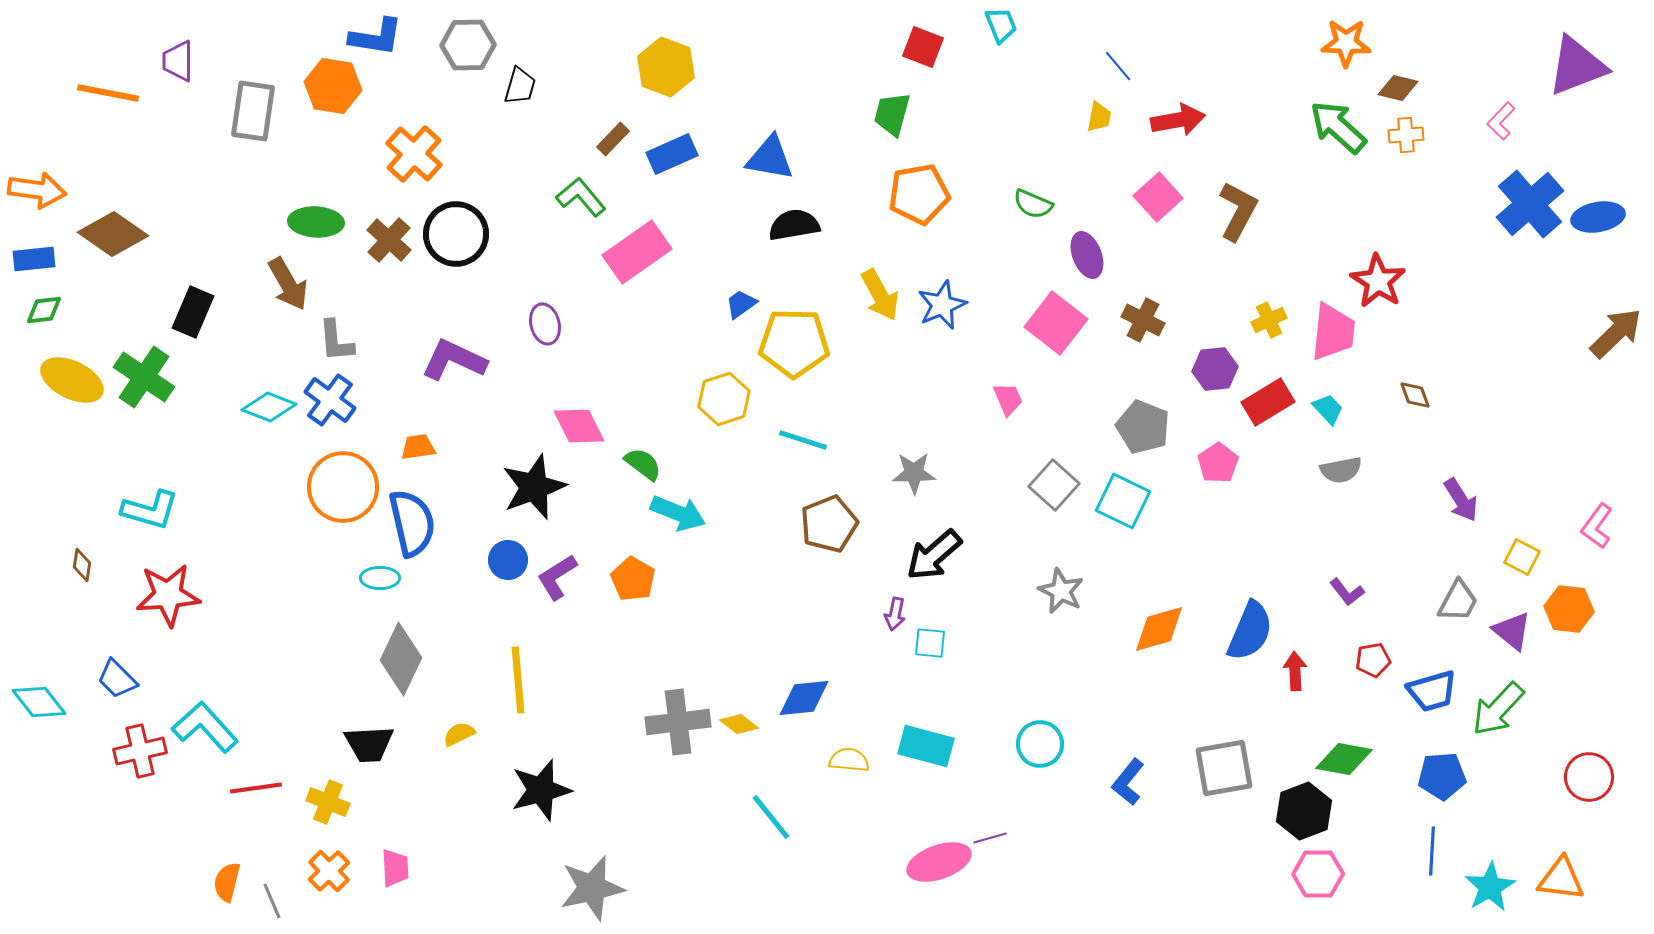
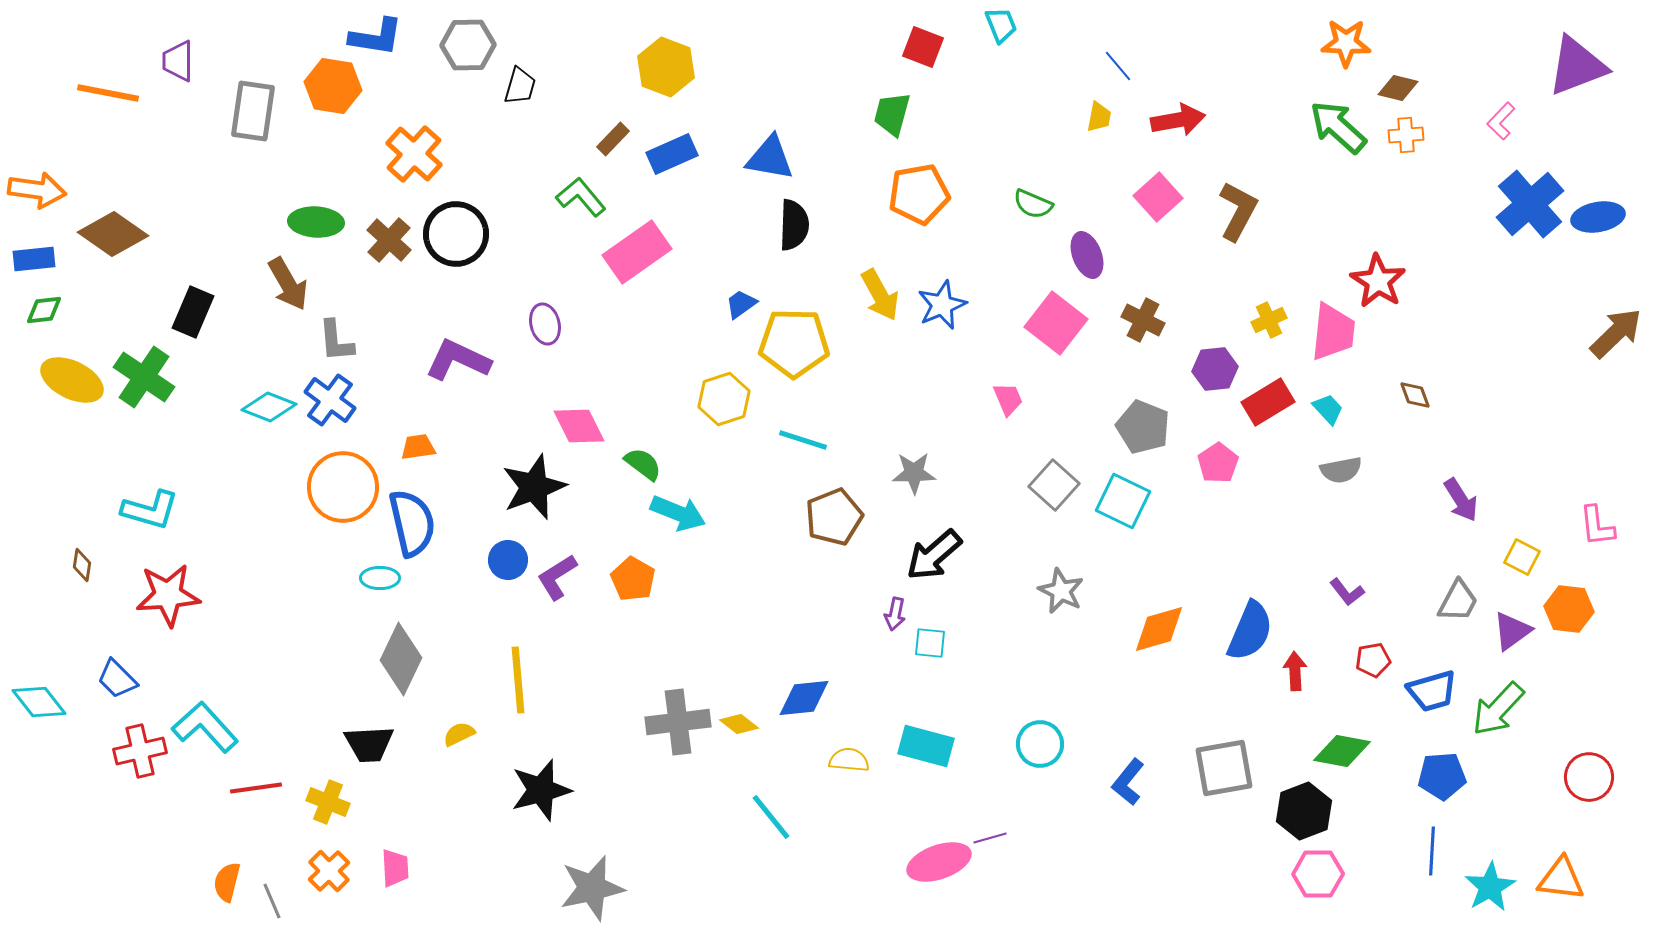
black semicircle at (794, 225): rotated 102 degrees clockwise
purple L-shape at (454, 360): moved 4 px right
brown pentagon at (829, 524): moved 5 px right, 7 px up
pink L-shape at (1597, 526): rotated 42 degrees counterclockwise
purple triangle at (1512, 631): rotated 45 degrees clockwise
green diamond at (1344, 759): moved 2 px left, 8 px up
